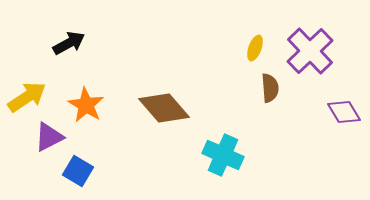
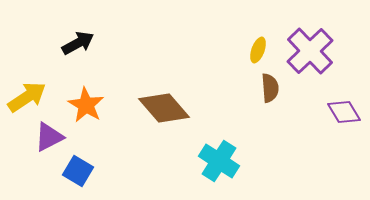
black arrow: moved 9 px right
yellow ellipse: moved 3 px right, 2 px down
cyan cross: moved 4 px left, 6 px down; rotated 9 degrees clockwise
